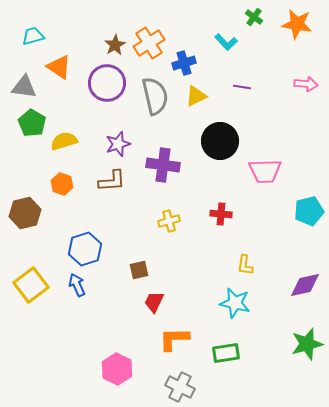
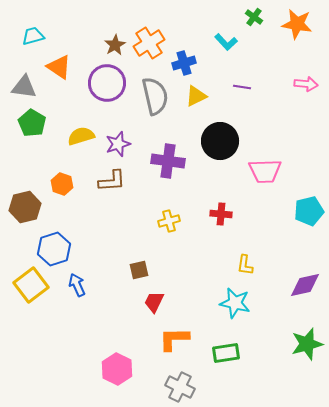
yellow semicircle: moved 17 px right, 5 px up
purple cross: moved 5 px right, 4 px up
brown hexagon: moved 6 px up
blue hexagon: moved 31 px left
